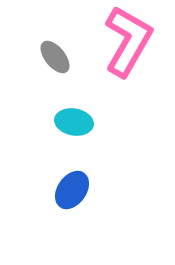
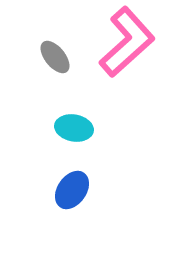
pink L-shape: moved 1 px left, 1 px down; rotated 18 degrees clockwise
cyan ellipse: moved 6 px down
